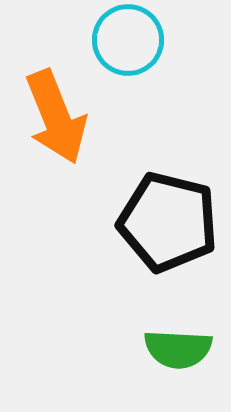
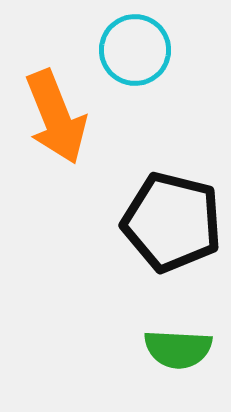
cyan circle: moved 7 px right, 10 px down
black pentagon: moved 4 px right
